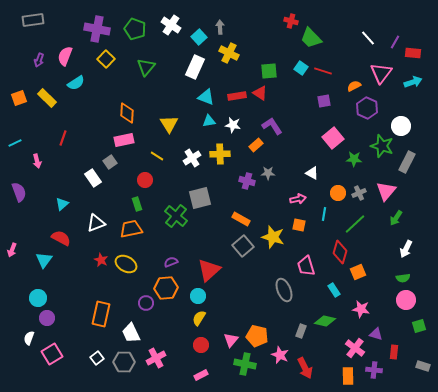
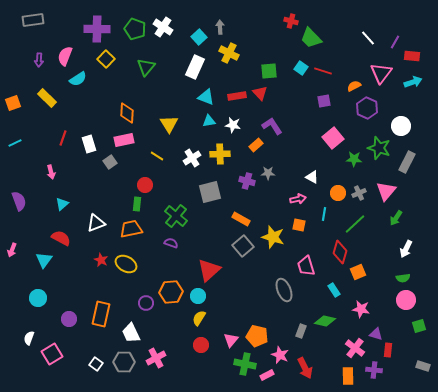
white cross at (171, 25): moved 8 px left, 2 px down
purple cross at (97, 29): rotated 10 degrees counterclockwise
red rectangle at (413, 53): moved 1 px left, 3 px down
purple arrow at (39, 60): rotated 16 degrees counterclockwise
cyan semicircle at (76, 83): moved 2 px right, 4 px up
red triangle at (260, 93): rotated 14 degrees clockwise
orange square at (19, 98): moved 6 px left, 5 px down
green star at (382, 146): moved 3 px left, 2 px down
pink arrow at (37, 161): moved 14 px right, 11 px down
white triangle at (312, 173): moved 4 px down
white rectangle at (93, 178): moved 4 px left, 34 px up; rotated 18 degrees clockwise
red circle at (145, 180): moved 5 px down
purple semicircle at (19, 192): moved 9 px down
gray square at (200, 198): moved 10 px right, 6 px up
green rectangle at (137, 204): rotated 24 degrees clockwise
purple semicircle at (171, 262): moved 19 px up; rotated 40 degrees clockwise
orange hexagon at (166, 288): moved 5 px right, 4 px down
purple circle at (47, 318): moved 22 px right, 1 px down
red rectangle at (394, 352): moved 6 px left, 2 px up
white square at (97, 358): moved 1 px left, 6 px down; rotated 16 degrees counterclockwise
pink rectangle at (201, 375): moved 66 px right
